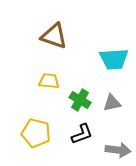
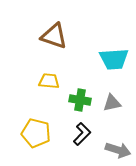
green cross: rotated 20 degrees counterclockwise
black L-shape: rotated 25 degrees counterclockwise
gray arrow: rotated 10 degrees clockwise
